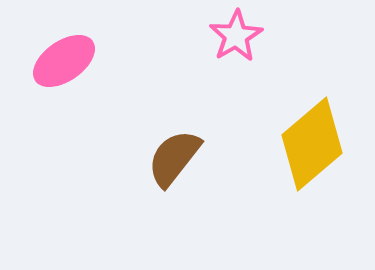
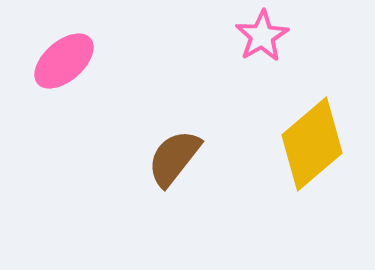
pink star: moved 26 px right
pink ellipse: rotated 6 degrees counterclockwise
